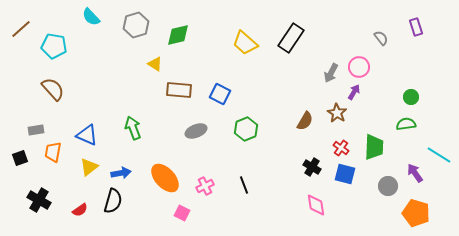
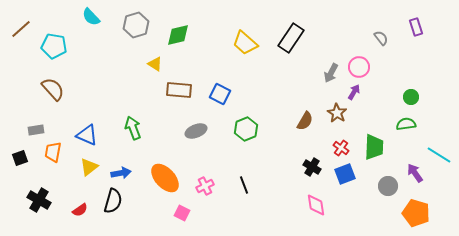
blue square at (345, 174): rotated 35 degrees counterclockwise
